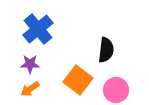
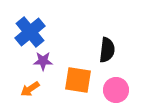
blue cross: moved 8 px left, 3 px down
black semicircle: moved 1 px right
purple star: moved 13 px right, 3 px up
orange square: rotated 28 degrees counterclockwise
